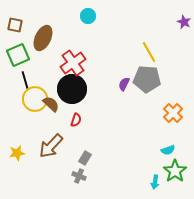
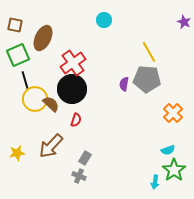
cyan circle: moved 16 px right, 4 px down
purple semicircle: rotated 16 degrees counterclockwise
green star: moved 1 px left, 1 px up
